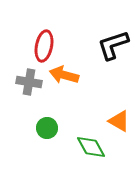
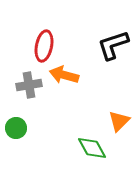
gray cross: moved 3 px down; rotated 20 degrees counterclockwise
orange triangle: rotated 45 degrees clockwise
green circle: moved 31 px left
green diamond: moved 1 px right, 1 px down
